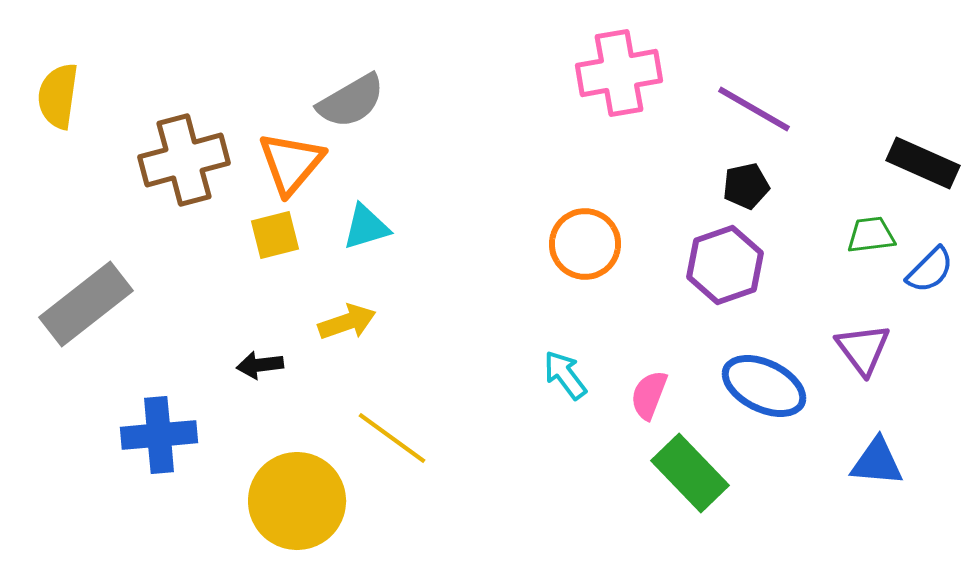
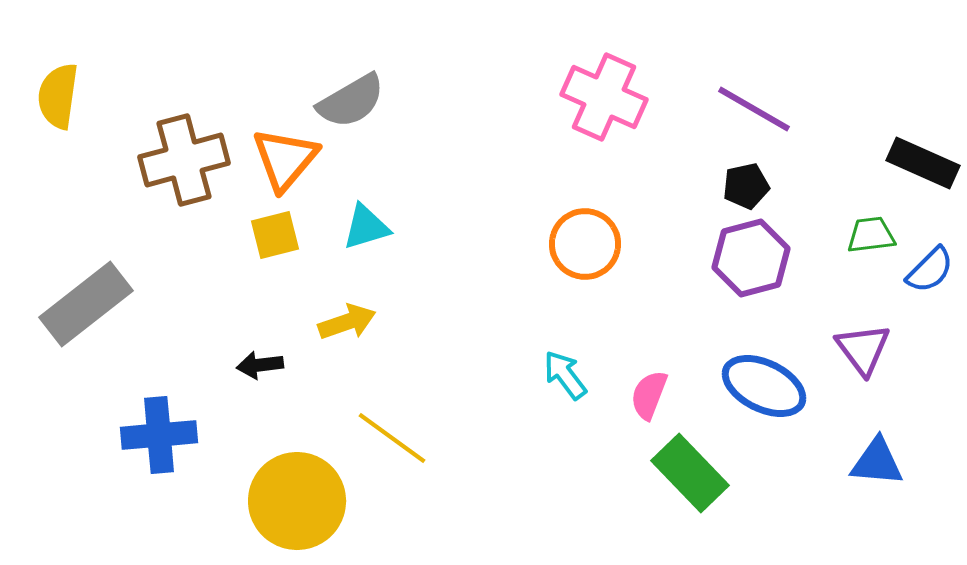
pink cross: moved 15 px left, 24 px down; rotated 34 degrees clockwise
orange triangle: moved 6 px left, 4 px up
purple hexagon: moved 26 px right, 7 px up; rotated 4 degrees clockwise
